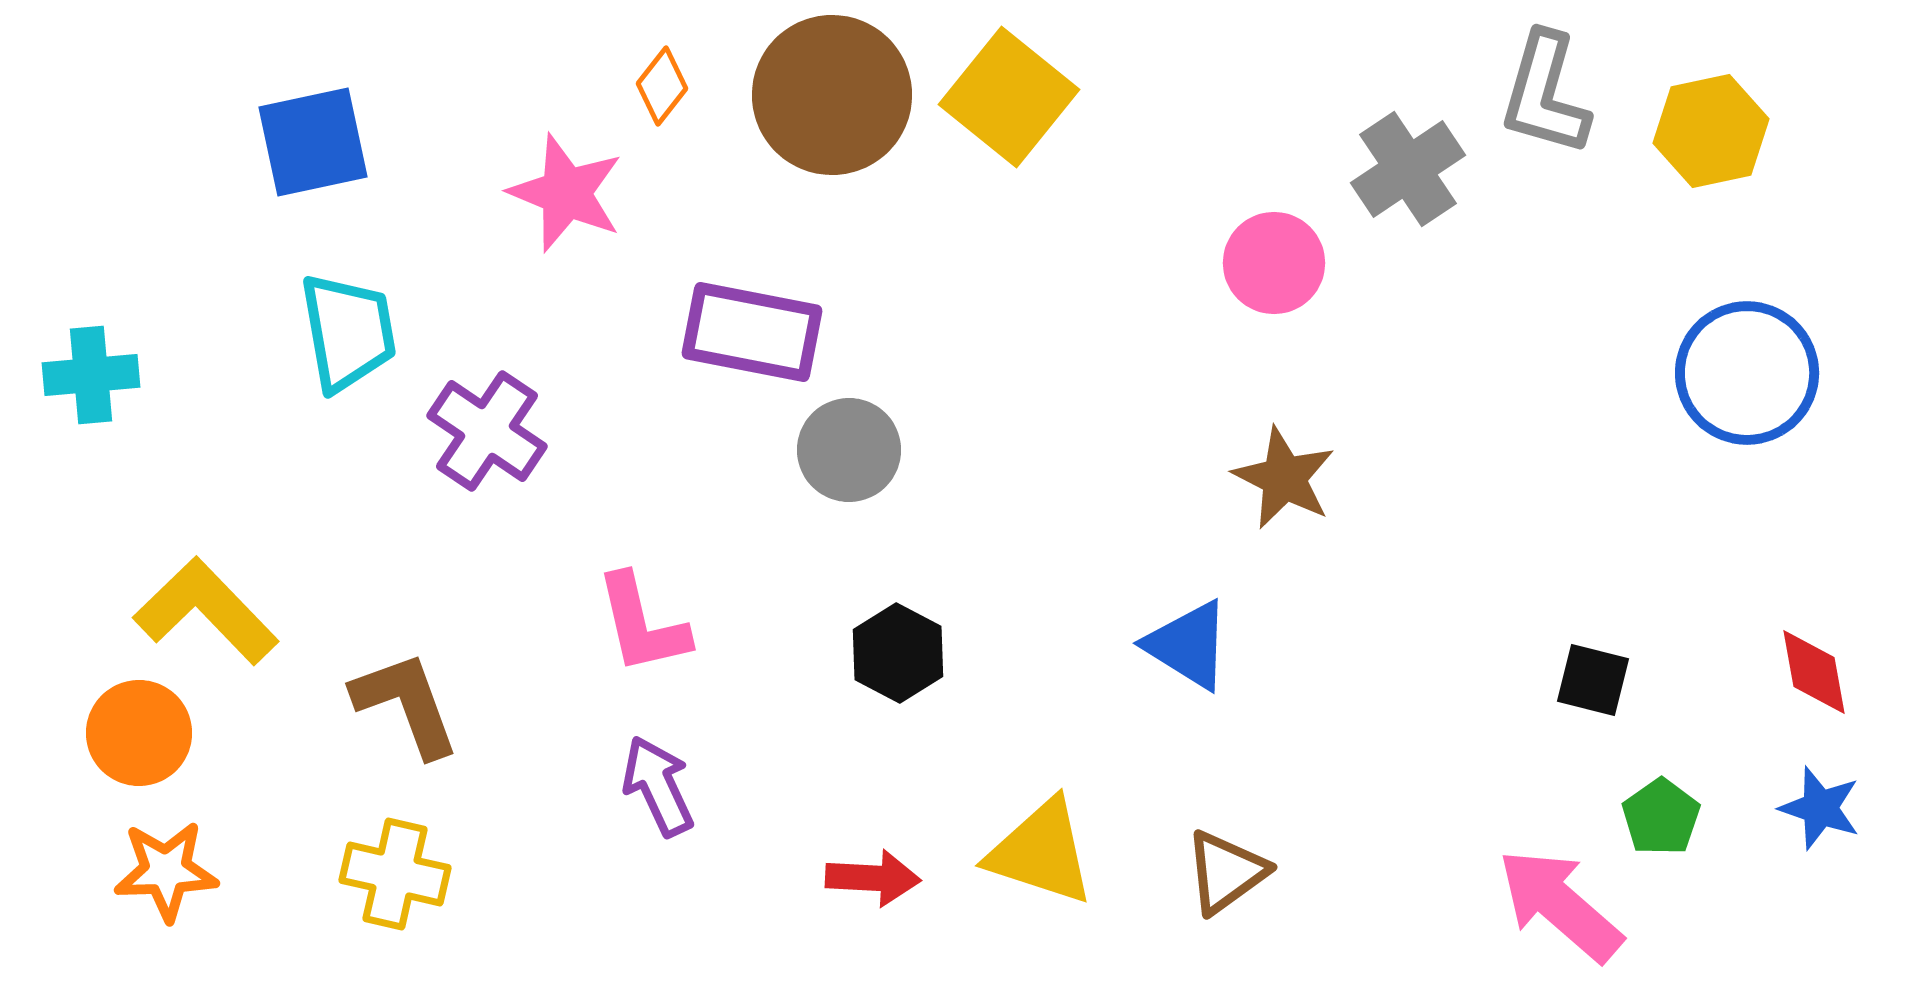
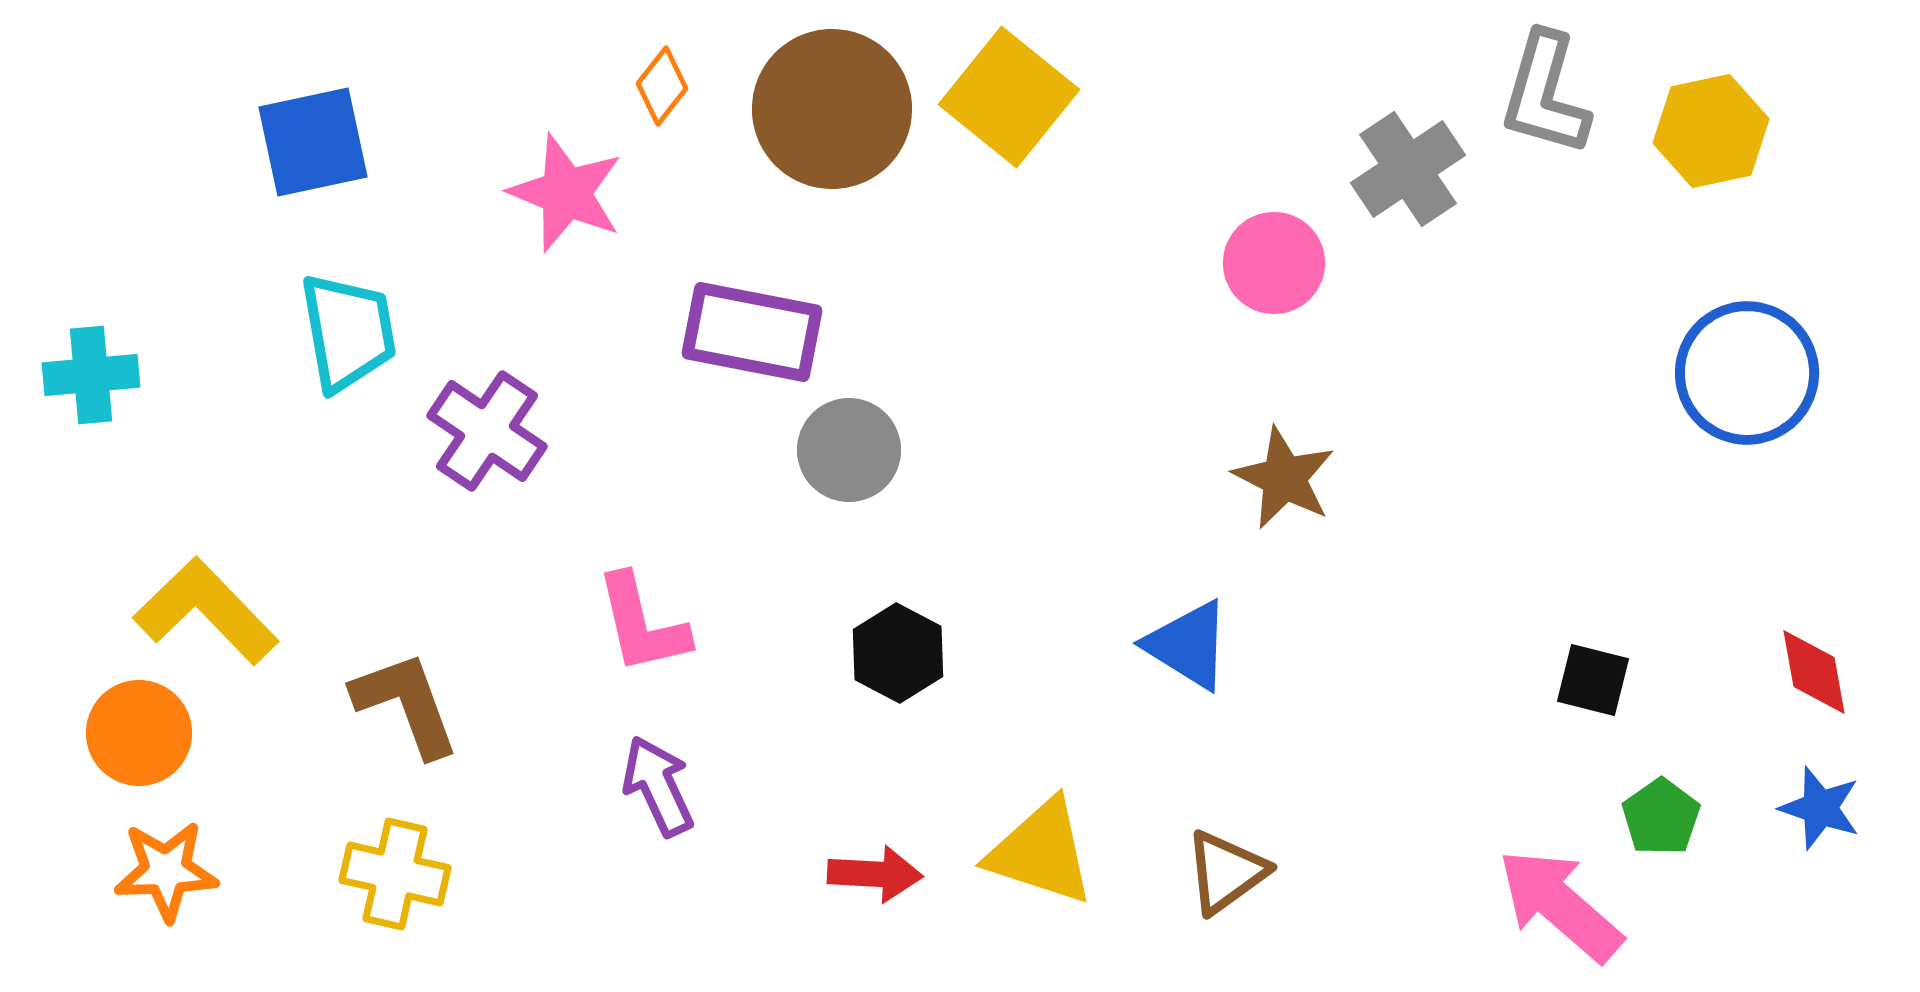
brown circle: moved 14 px down
red arrow: moved 2 px right, 4 px up
